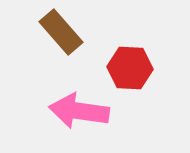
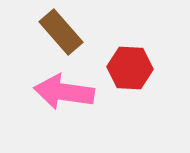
pink arrow: moved 15 px left, 19 px up
